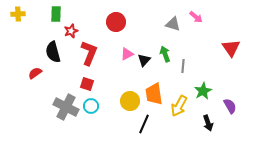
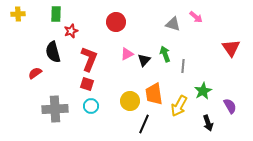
red L-shape: moved 6 px down
gray cross: moved 11 px left, 2 px down; rotated 30 degrees counterclockwise
